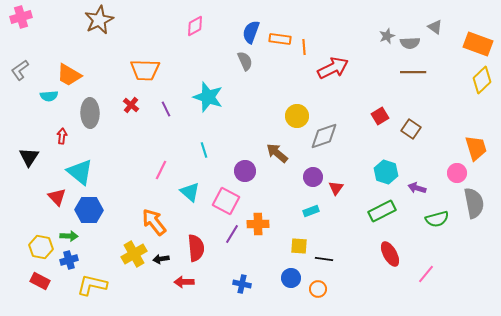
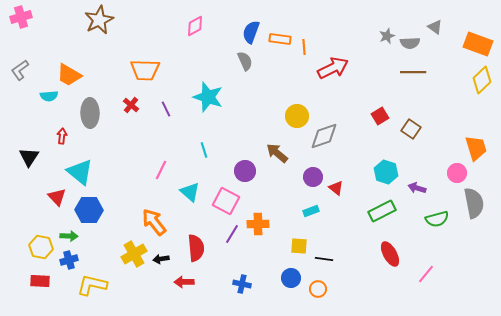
red triangle at (336, 188): rotated 28 degrees counterclockwise
red rectangle at (40, 281): rotated 24 degrees counterclockwise
